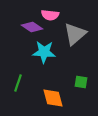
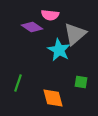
cyan star: moved 15 px right, 2 px up; rotated 25 degrees clockwise
